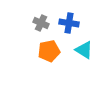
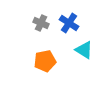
blue cross: rotated 24 degrees clockwise
orange pentagon: moved 4 px left, 10 px down
